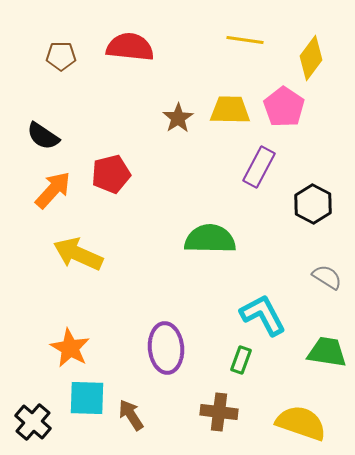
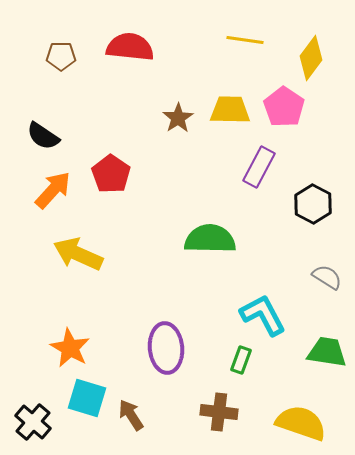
red pentagon: rotated 24 degrees counterclockwise
cyan square: rotated 15 degrees clockwise
